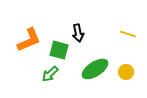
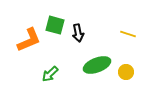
green square: moved 4 px left, 25 px up
green ellipse: moved 2 px right, 4 px up; rotated 12 degrees clockwise
